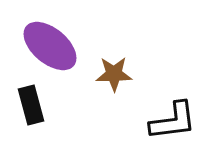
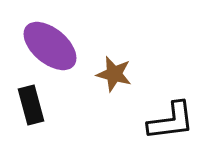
brown star: rotated 15 degrees clockwise
black L-shape: moved 2 px left
